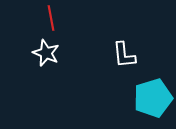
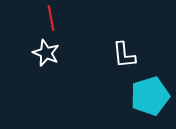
cyan pentagon: moved 3 px left, 2 px up
